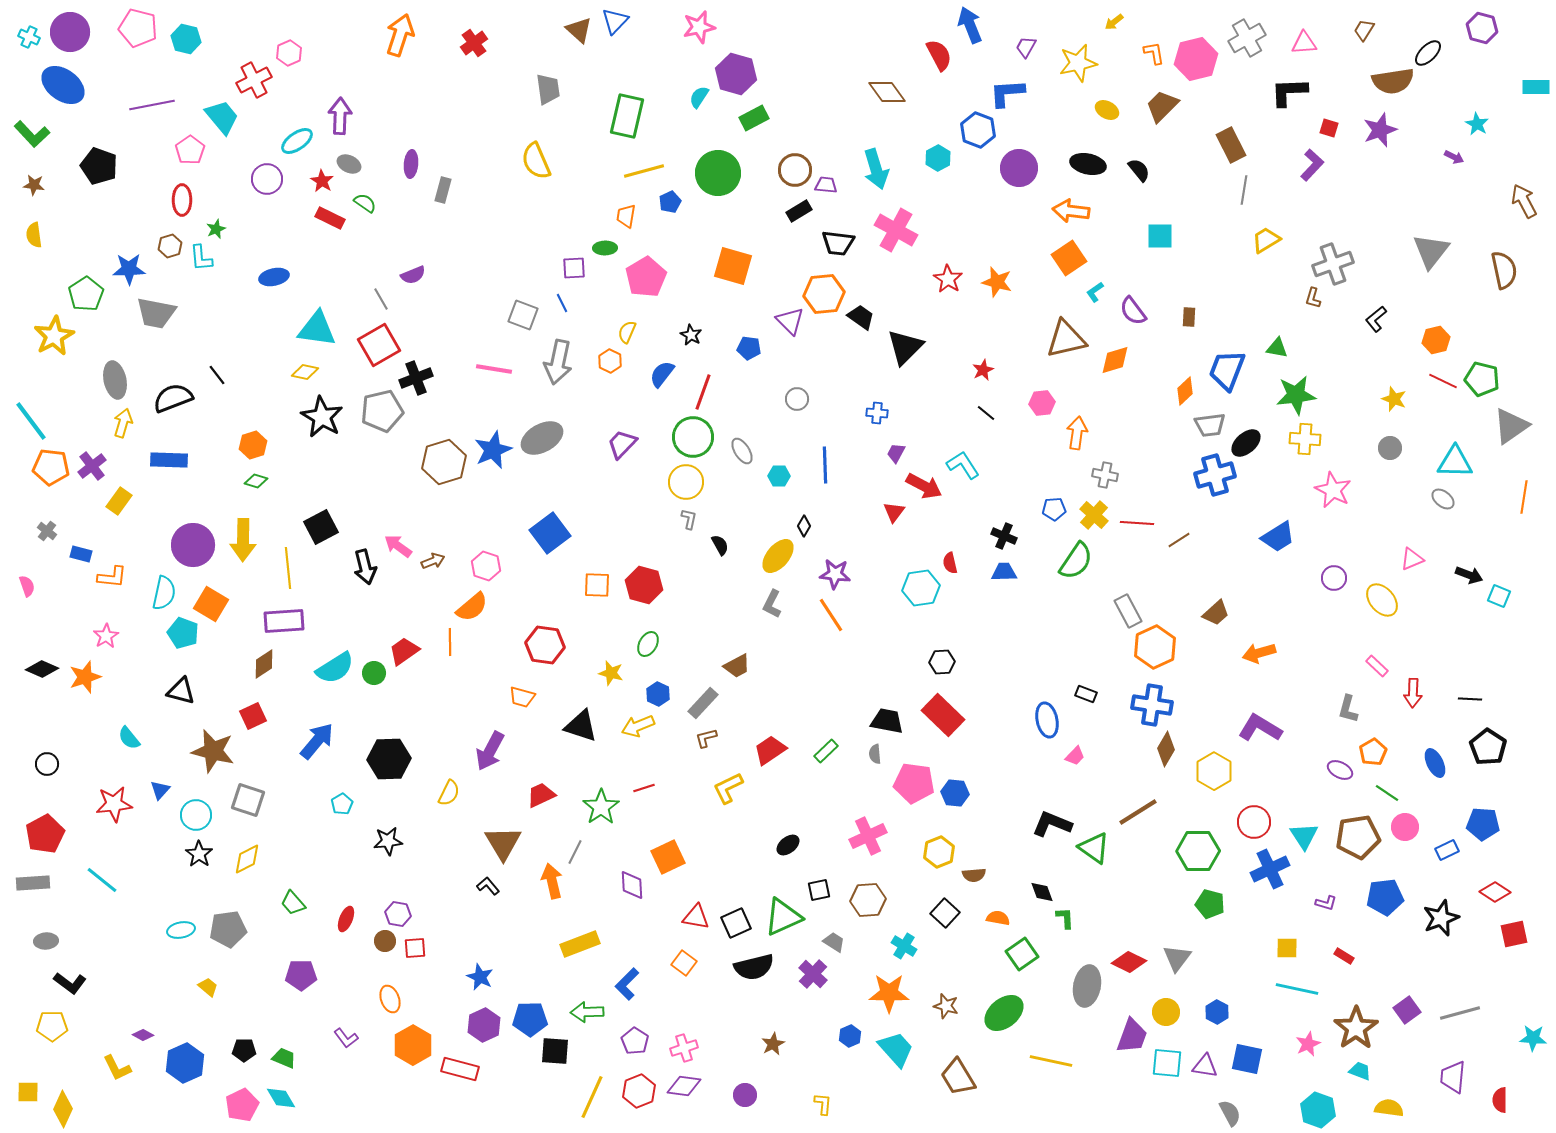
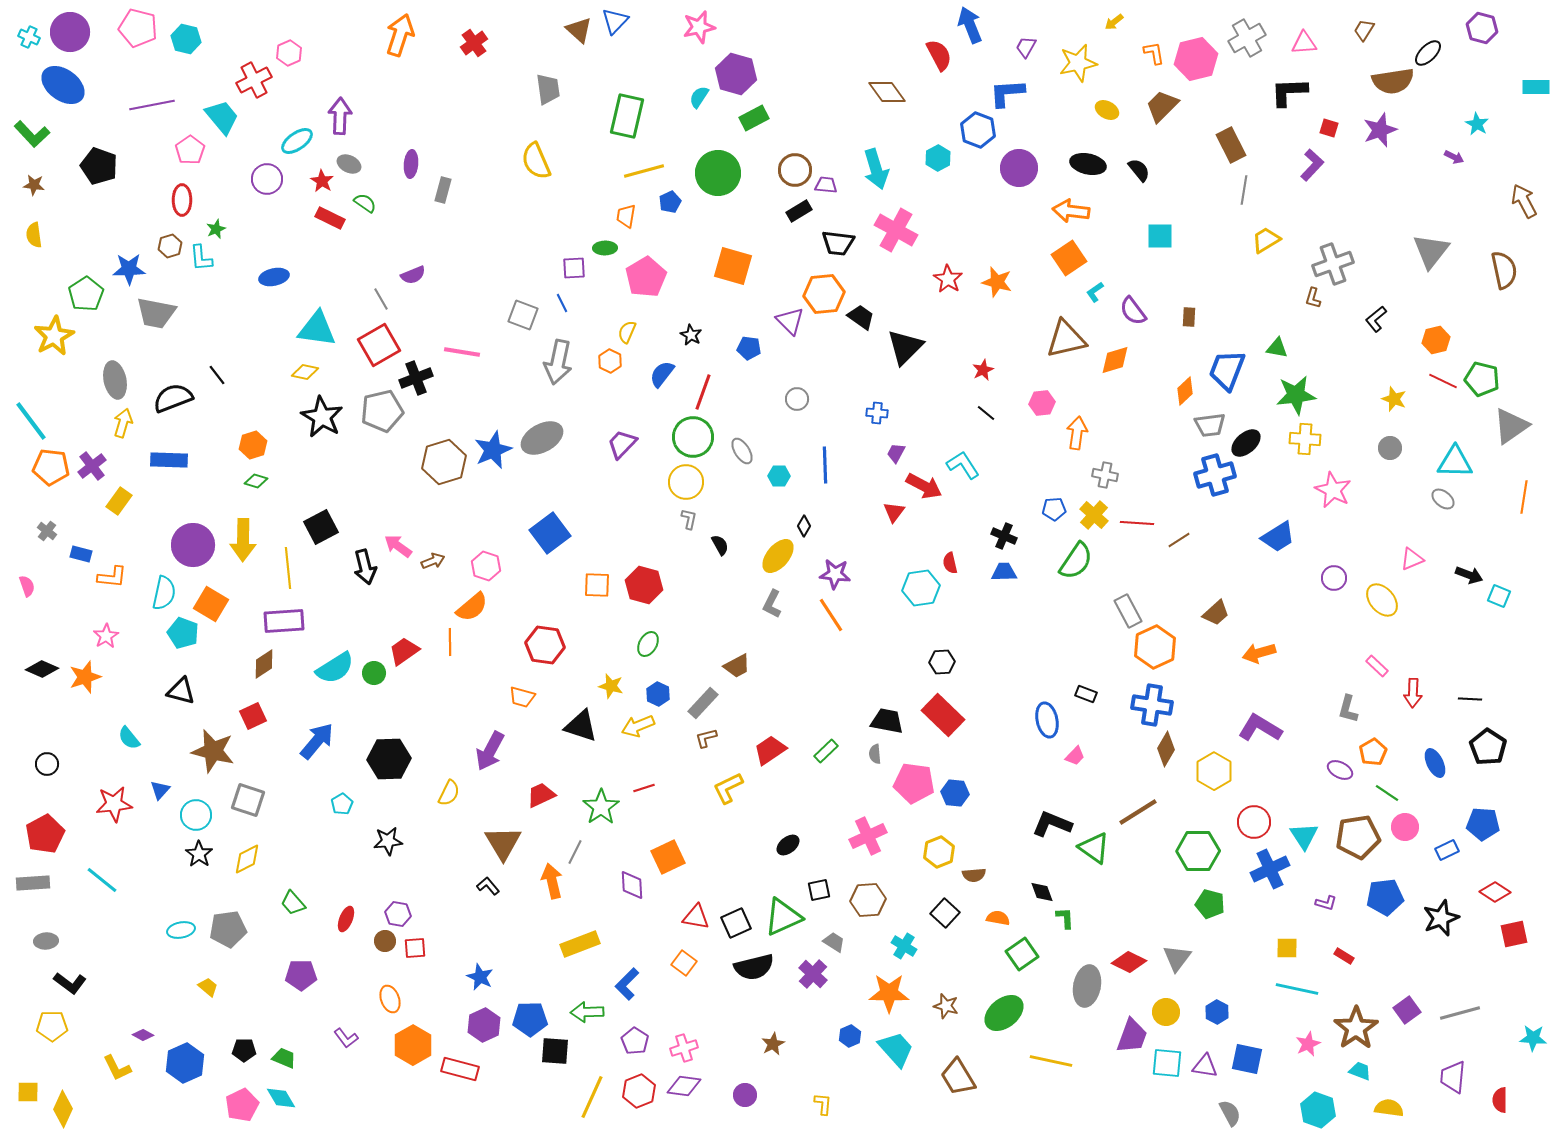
pink line at (494, 369): moved 32 px left, 17 px up
yellow star at (611, 673): moved 13 px down
